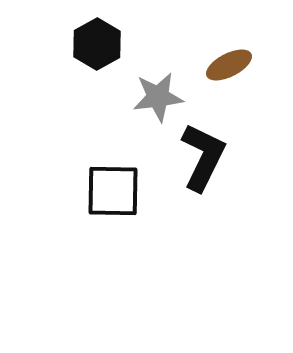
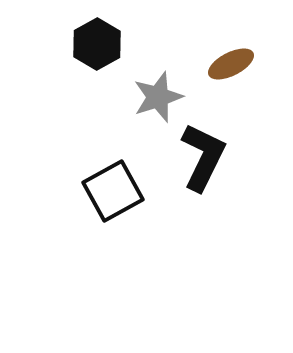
brown ellipse: moved 2 px right, 1 px up
gray star: rotated 12 degrees counterclockwise
black square: rotated 30 degrees counterclockwise
